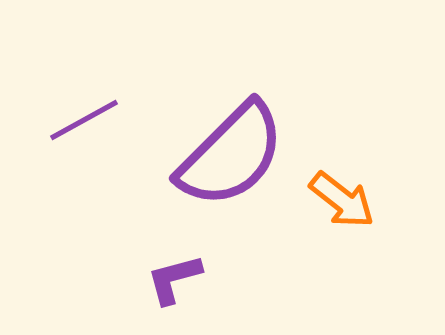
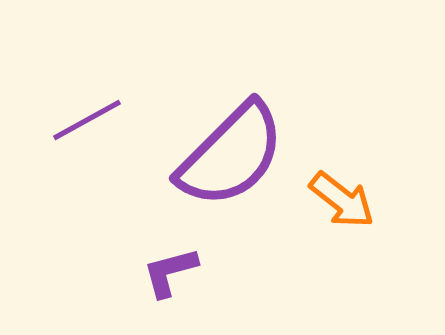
purple line: moved 3 px right
purple L-shape: moved 4 px left, 7 px up
